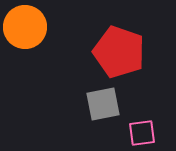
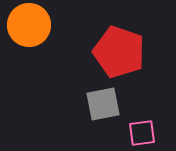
orange circle: moved 4 px right, 2 px up
